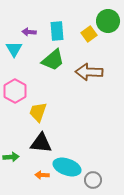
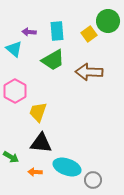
cyan triangle: rotated 18 degrees counterclockwise
green trapezoid: rotated 10 degrees clockwise
green arrow: rotated 35 degrees clockwise
orange arrow: moved 7 px left, 3 px up
